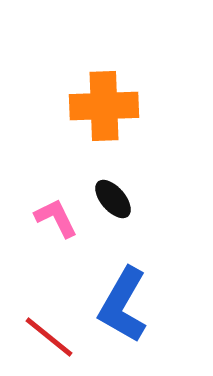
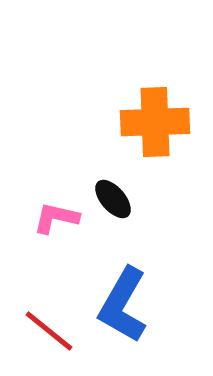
orange cross: moved 51 px right, 16 px down
pink L-shape: rotated 51 degrees counterclockwise
red line: moved 6 px up
